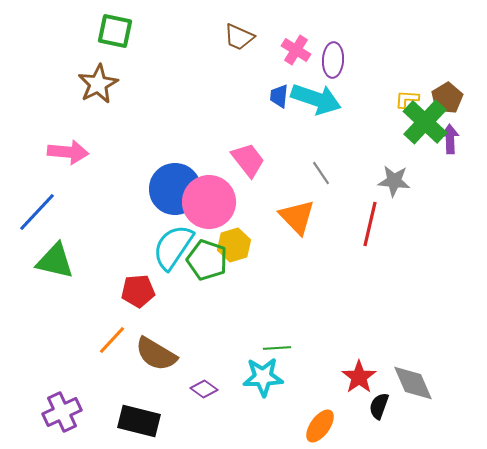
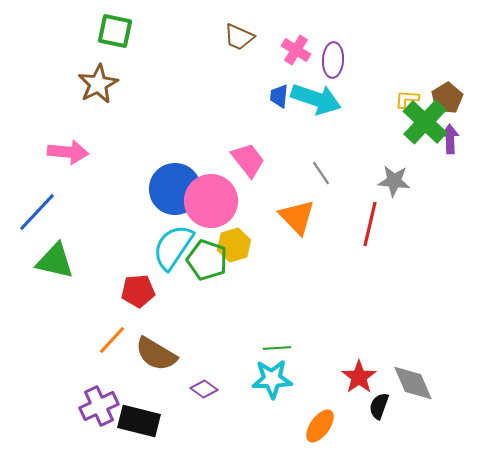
pink circle: moved 2 px right, 1 px up
cyan star: moved 9 px right, 2 px down
purple cross: moved 37 px right, 6 px up
